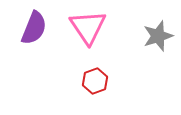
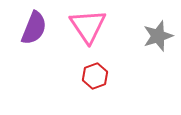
pink triangle: moved 1 px up
red hexagon: moved 5 px up
